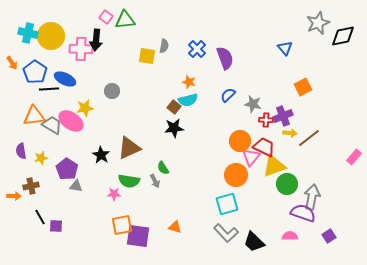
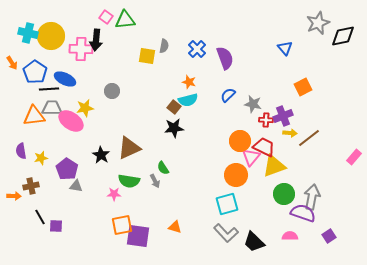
gray trapezoid at (52, 125): moved 17 px up; rotated 30 degrees counterclockwise
green circle at (287, 184): moved 3 px left, 10 px down
